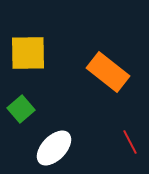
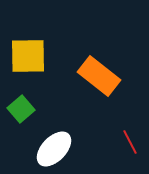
yellow square: moved 3 px down
orange rectangle: moved 9 px left, 4 px down
white ellipse: moved 1 px down
